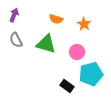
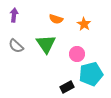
purple arrow: rotated 16 degrees counterclockwise
gray semicircle: moved 6 px down; rotated 21 degrees counterclockwise
green triangle: rotated 40 degrees clockwise
pink circle: moved 2 px down
black rectangle: moved 1 px down; rotated 64 degrees counterclockwise
